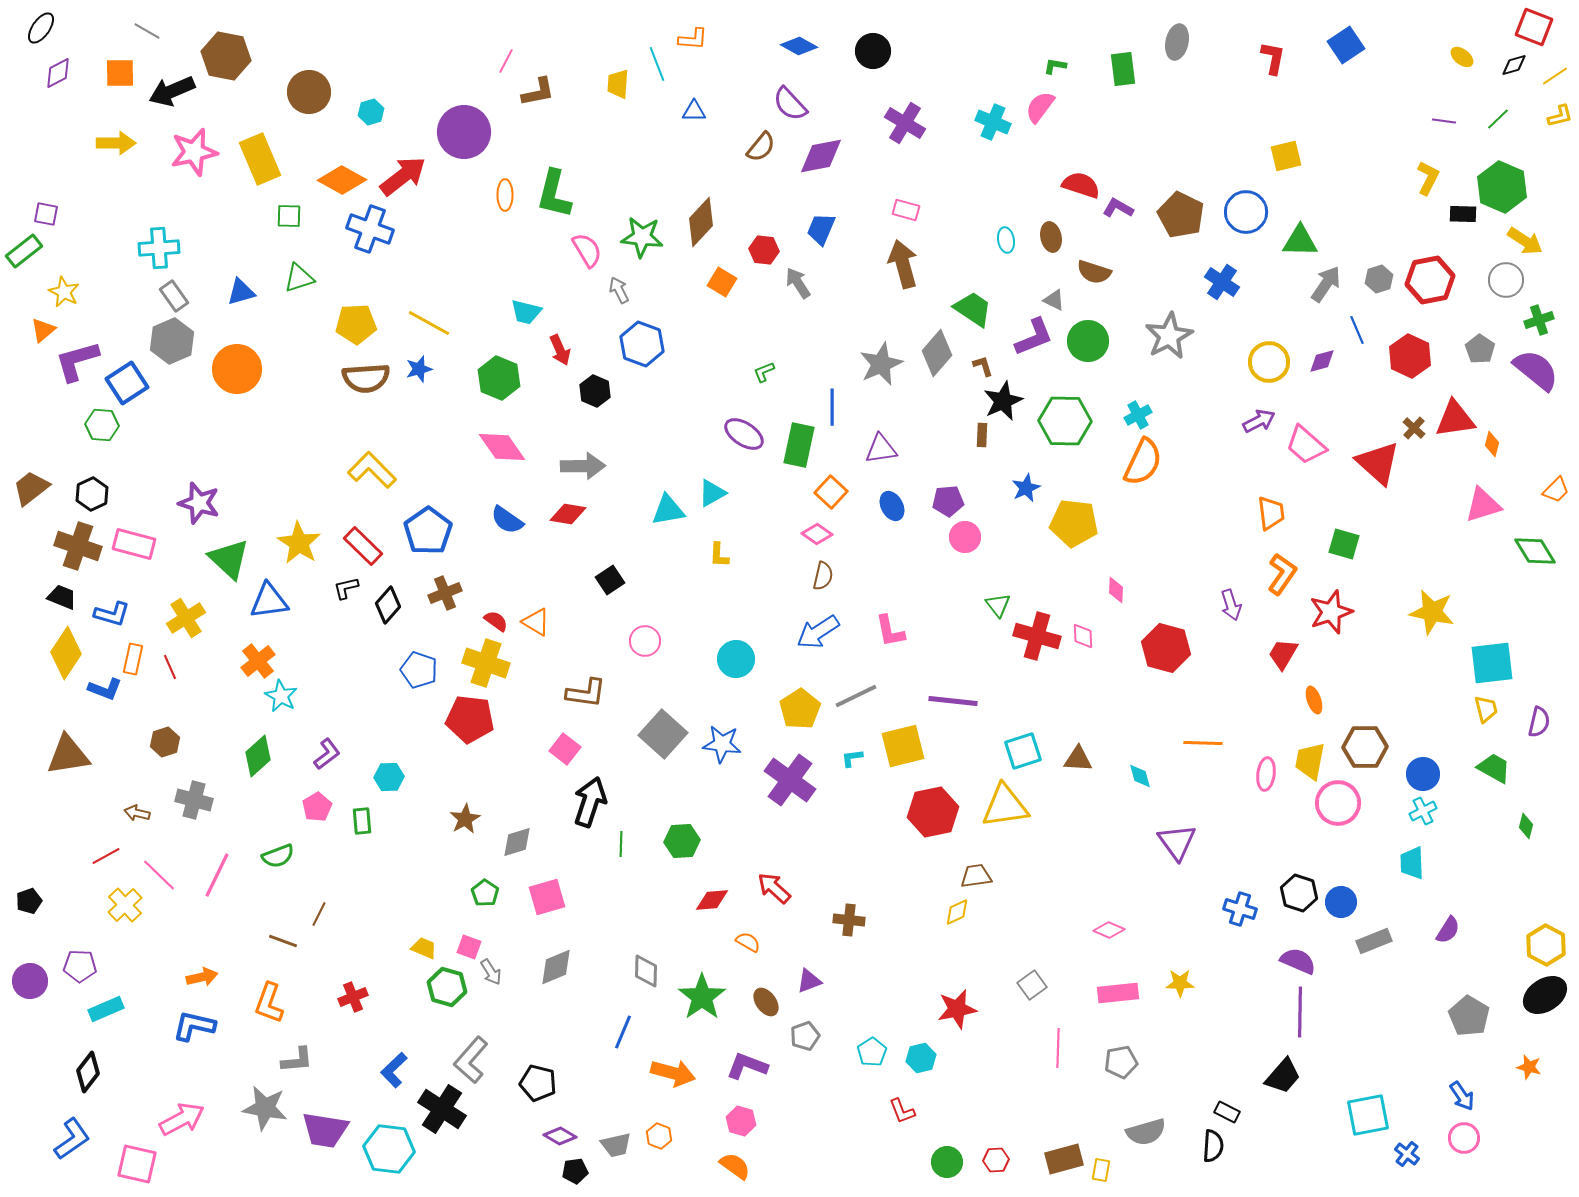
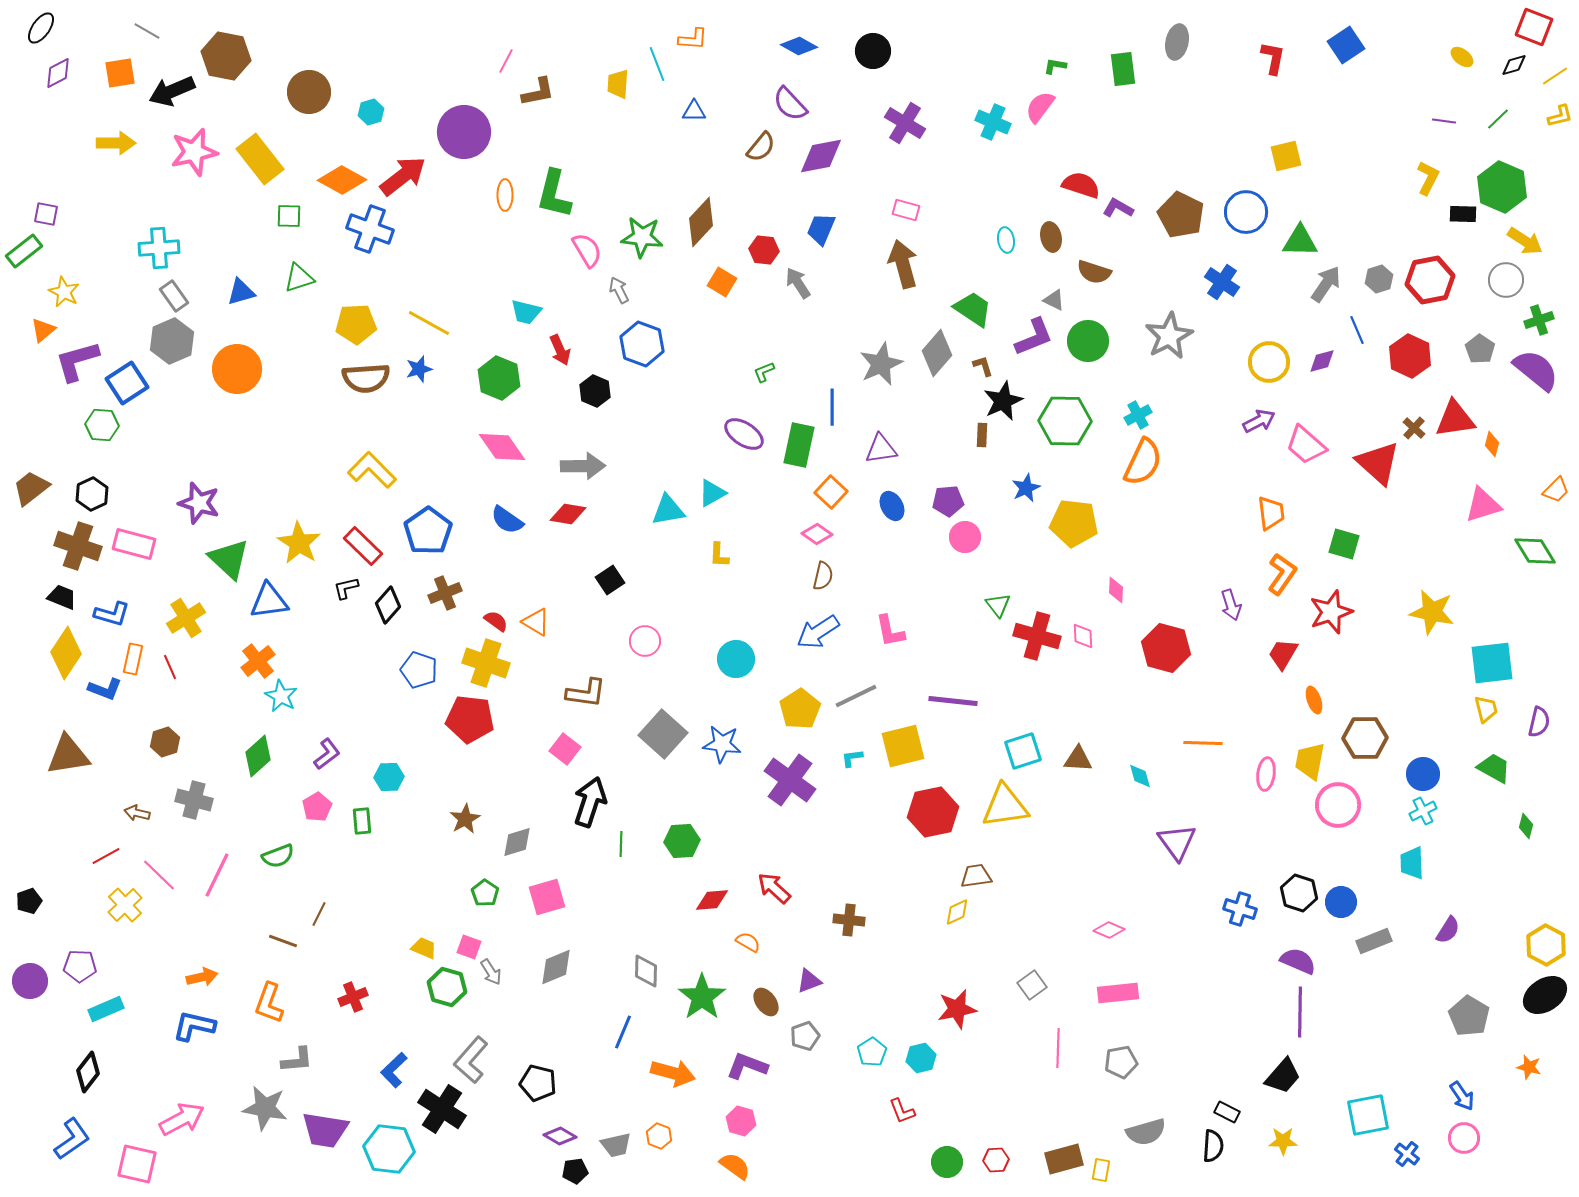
orange square at (120, 73): rotated 8 degrees counterclockwise
yellow rectangle at (260, 159): rotated 15 degrees counterclockwise
brown hexagon at (1365, 747): moved 9 px up
pink circle at (1338, 803): moved 2 px down
yellow star at (1180, 983): moved 103 px right, 158 px down
